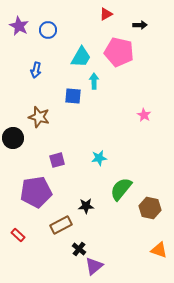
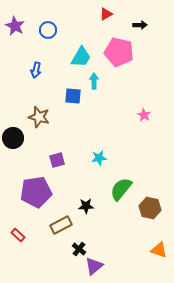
purple star: moved 4 px left
